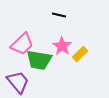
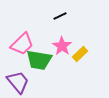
black line: moved 1 px right, 1 px down; rotated 40 degrees counterclockwise
